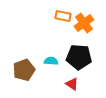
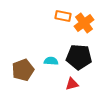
brown pentagon: moved 1 px left
red triangle: rotated 48 degrees counterclockwise
